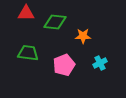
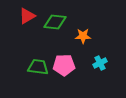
red triangle: moved 1 px right, 3 px down; rotated 30 degrees counterclockwise
green trapezoid: moved 10 px right, 14 px down
pink pentagon: rotated 20 degrees clockwise
